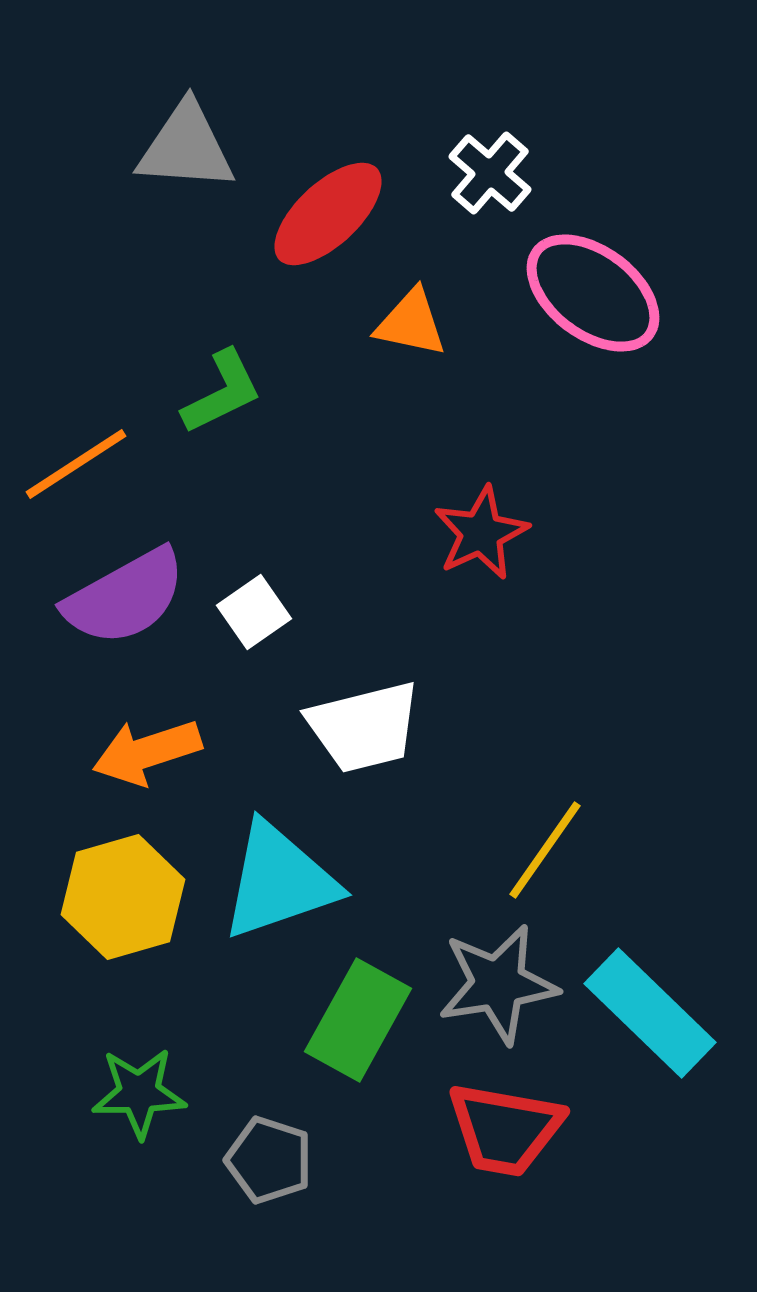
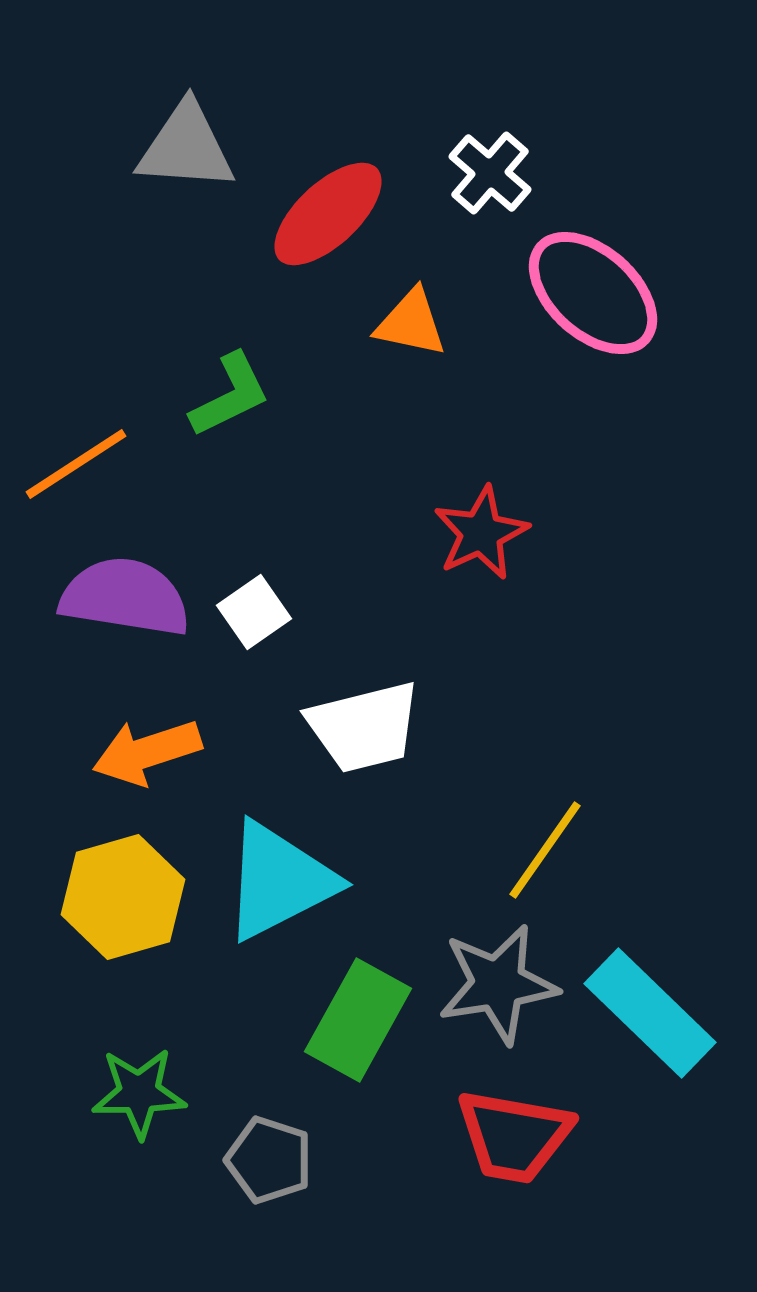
pink ellipse: rotated 5 degrees clockwise
green L-shape: moved 8 px right, 3 px down
purple semicircle: rotated 142 degrees counterclockwise
cyan triangle: rotated 8 degrees counterclockwise
red trapezoid: moved 9 px right, 7 px down
